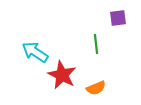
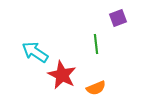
purple square: rotated 12 degrees counterclockwise
